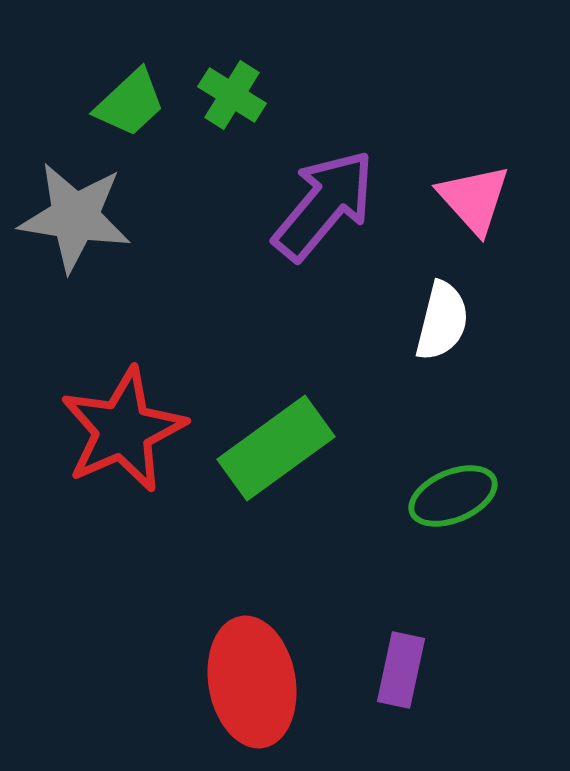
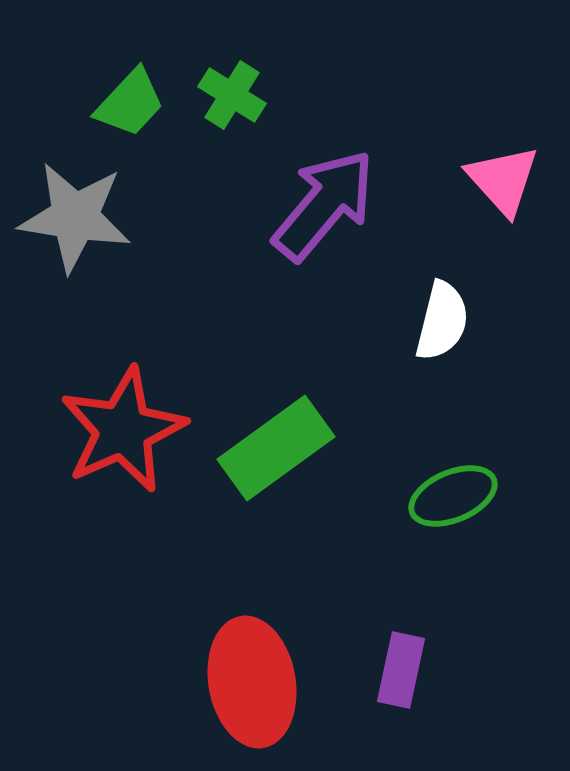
green trapezoid: rotated 4 degrees counterclockwise
pink triangle: moved 29 px right, 19 px up
